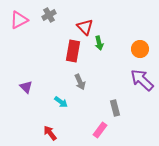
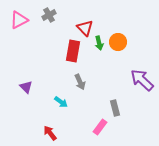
red triangle: moved 1 px down
orange circle: moved 22 px left, 7 px up
pink rectangle: moved 3 px up
